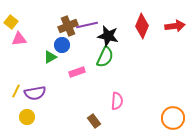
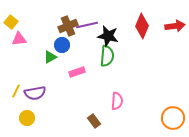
green semicircle: moved 2 px right, 1 px up; rotated 20 degrees counterclockwise
yellow circle: moved 1 px down
